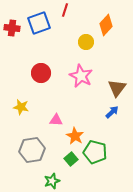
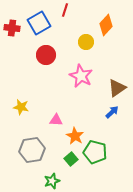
blue square: rotated 10 degrees counterclockwise
red circle: moved 5 px right, 18 px up
brown triangle: rotated 18 degrees clockwise
